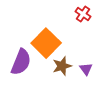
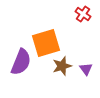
orange square: rotated 28 degrees clockwise
